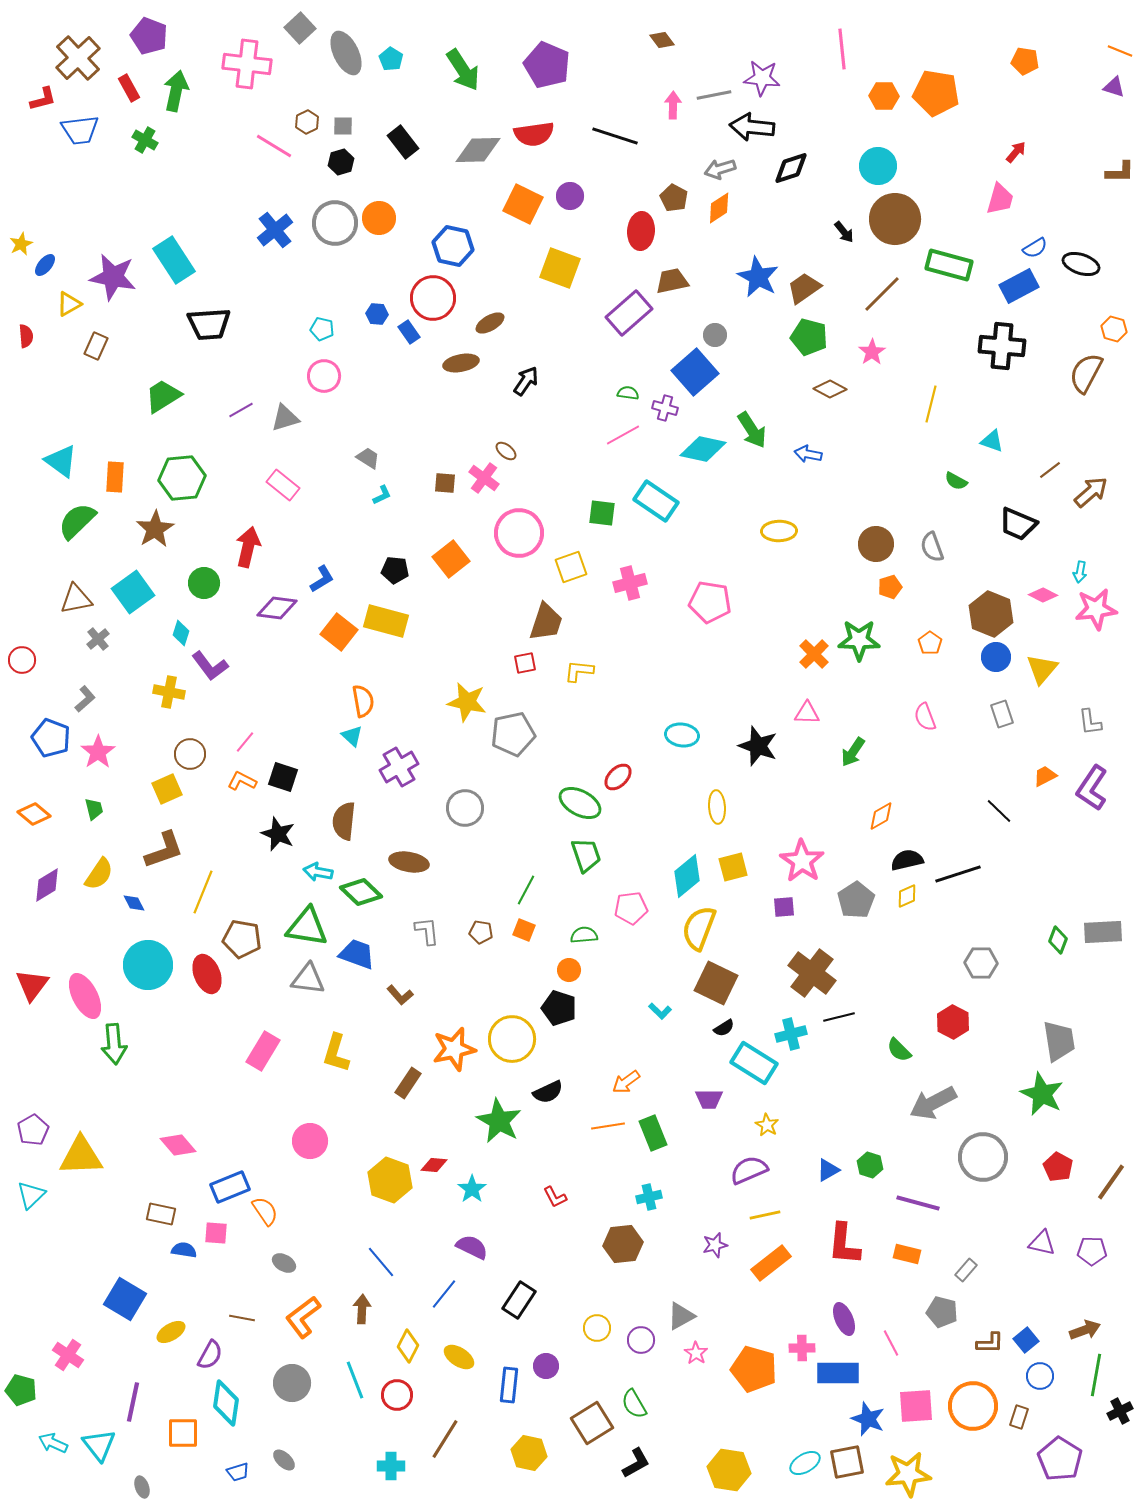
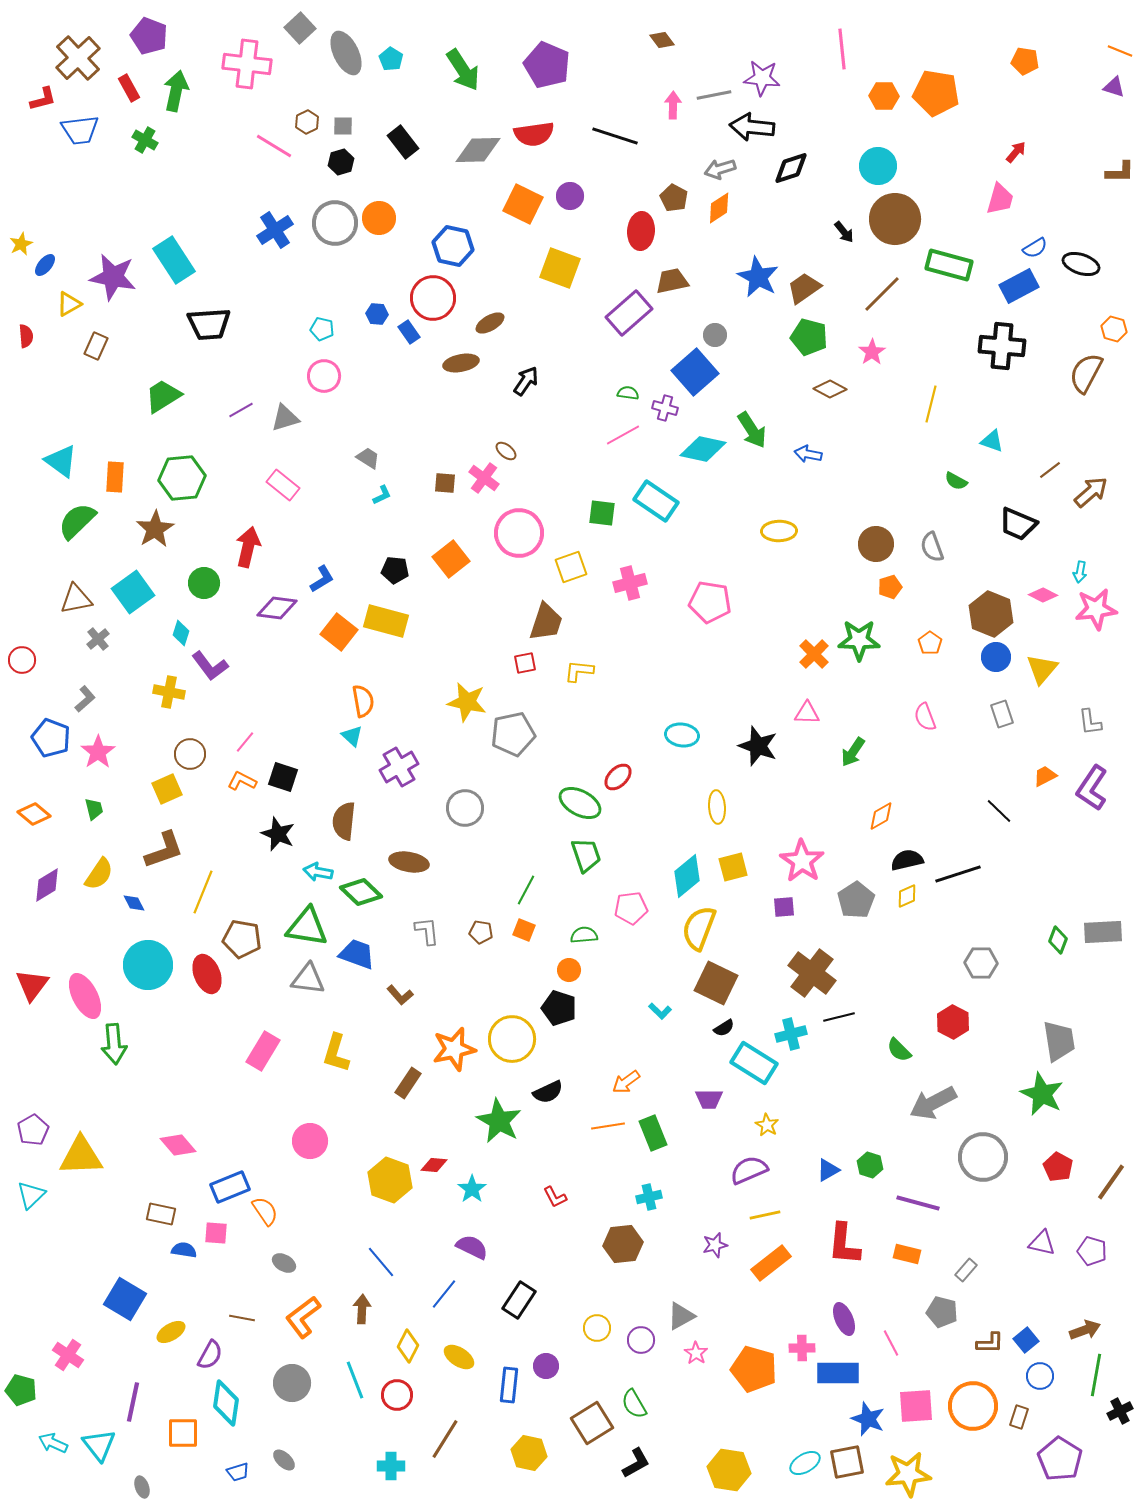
blue cross at (275, 230): rotated 6 degrees clockwise
purple pentagon at (1092, 1251): rotated 16 degrees clockwise
